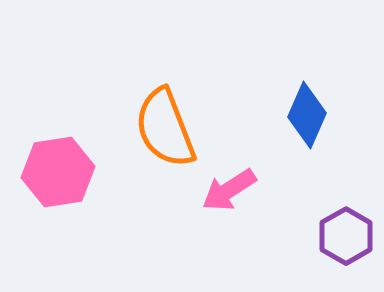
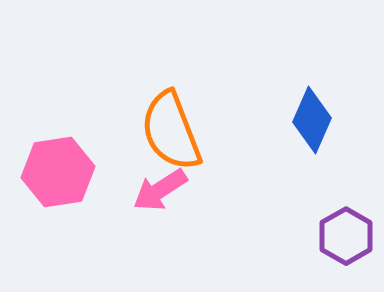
blue diamond: moved 5 px right, 5 px down
orange semicircle: moved 6 px right, 3 px down
pink arrow: moved 69 px left
